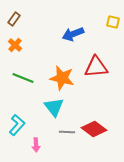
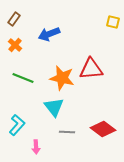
blue arrow: moved 24 px left
red triangle: moved 5 px left, 2 px down
red diamond: moved 9 px right
pink arrow: moved 2 px down
